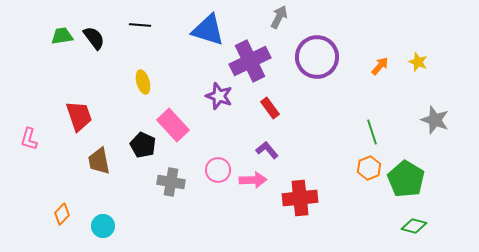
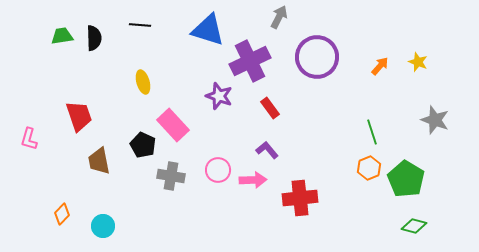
black semicircle: rotated 35 degrees clockwise
gray cross: moved 6 px up
